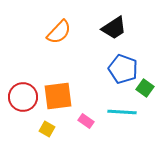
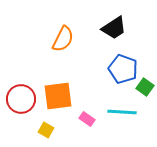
orange semicircle: moved 4 px right, 7 px down; rotated 16 degrees counterclockwise
green square: moved 1 px up
red circle: moved 2 px left, 2 px down
pink rectangle: moved 1 px right, 2 px up
yellow square: moved 1 px left, 1 px down
